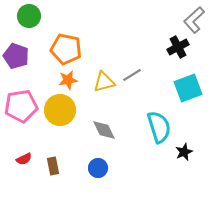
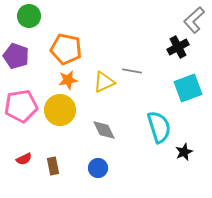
gray line: moved 4 px up; rotated 42 degrees clockwise
yellow triangle: rotated 10 degrees counterclockwise
